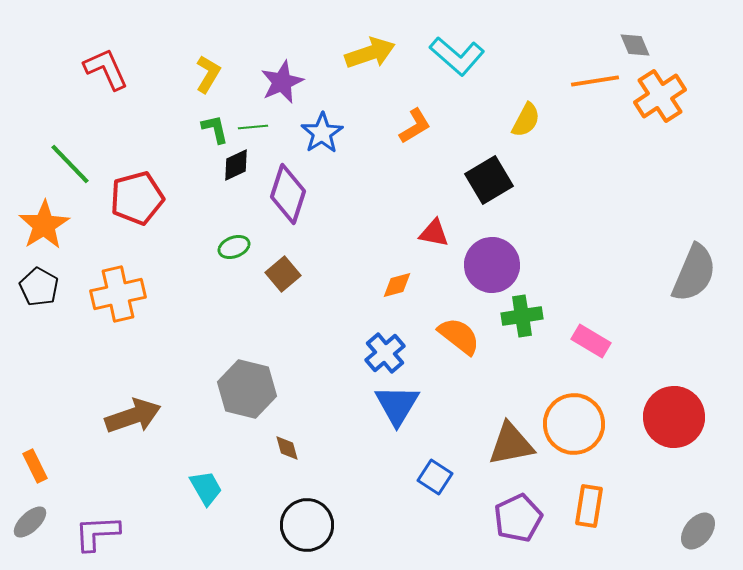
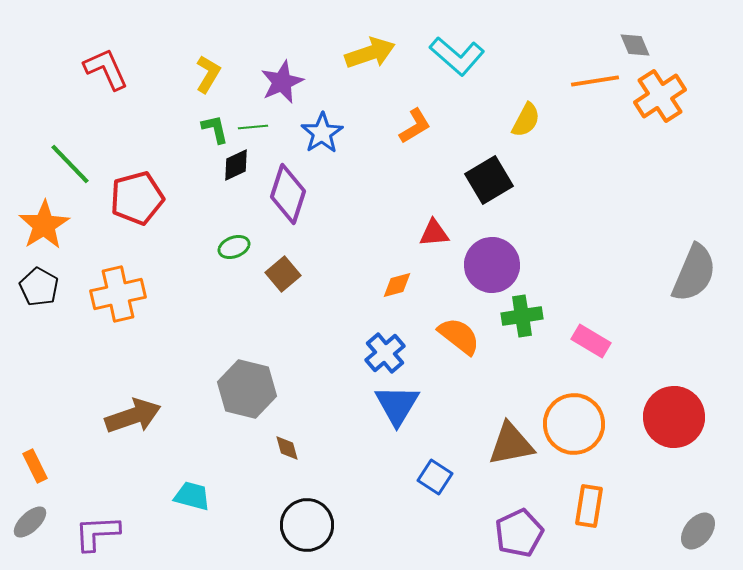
red triangle at (434, 233): rotated 16 degrees counterclockwise
cyan trapezoid at (206, 488): moved 14 px left, 8 px down; rotated 45 degrees counterclockwise
purple pentagon at (518, 518): moved 1 px right, 15 px down
